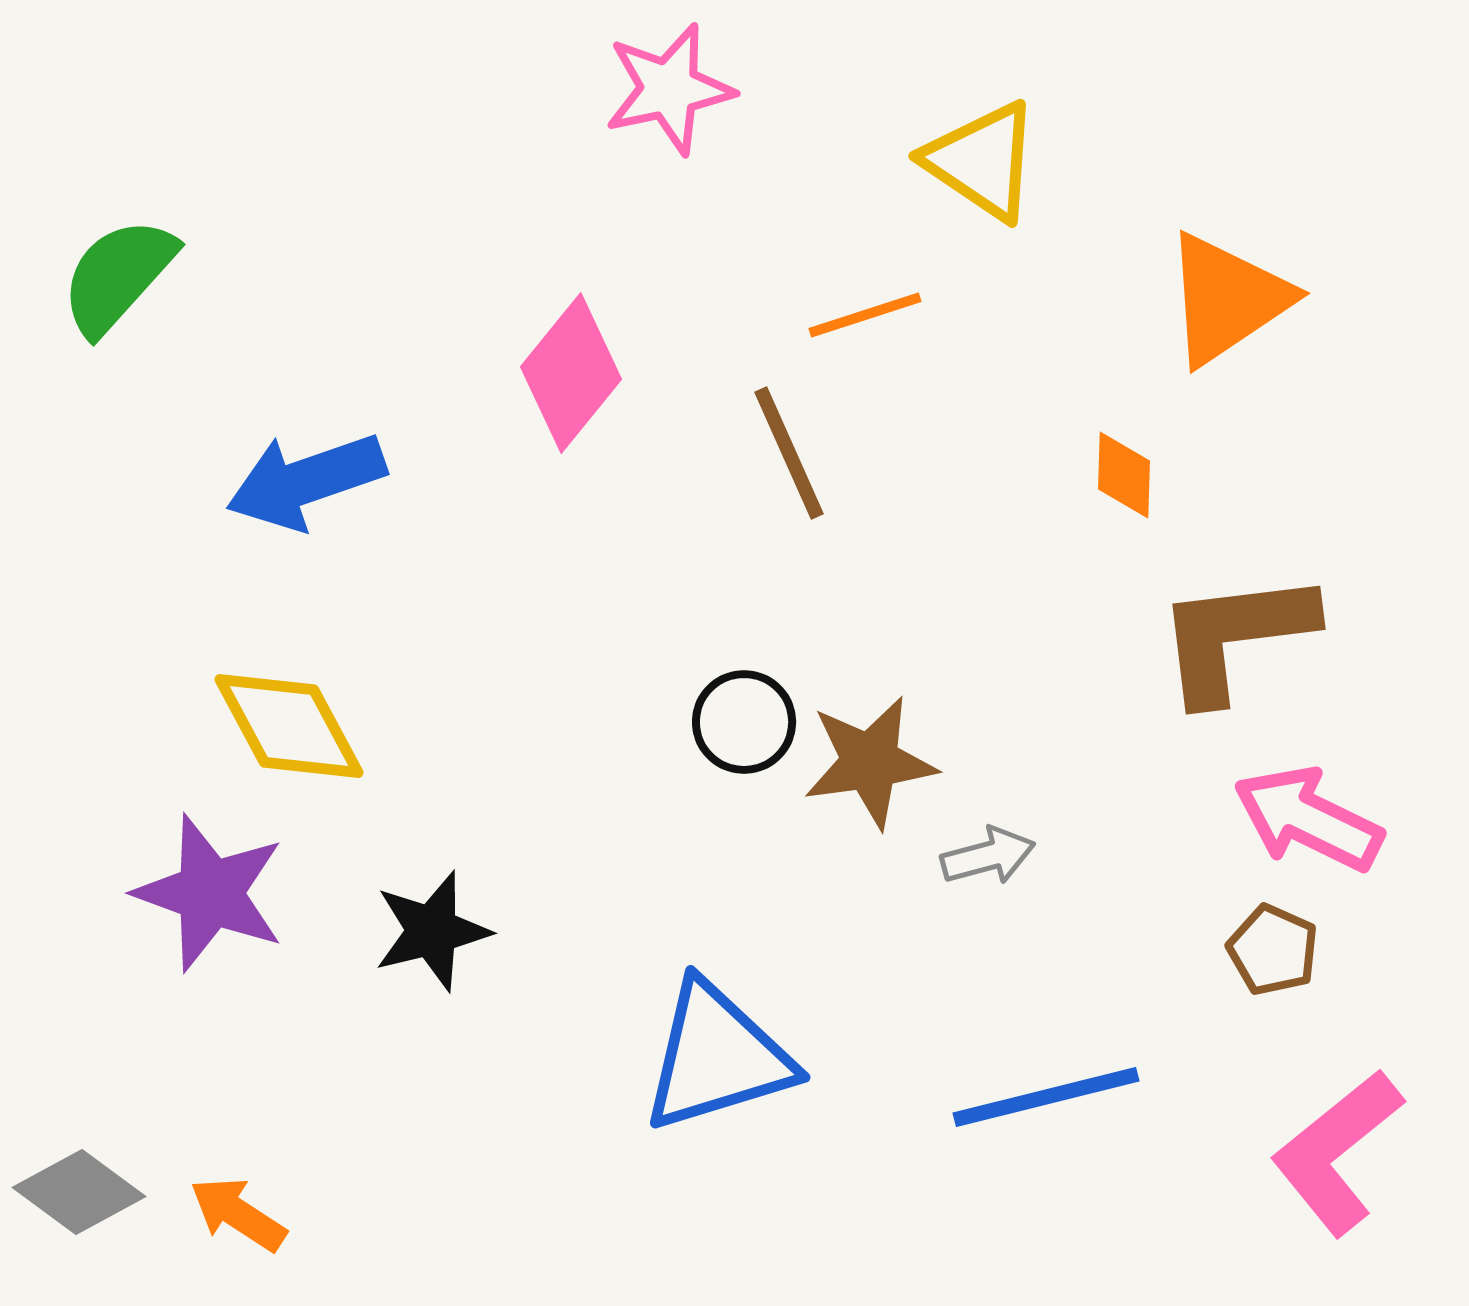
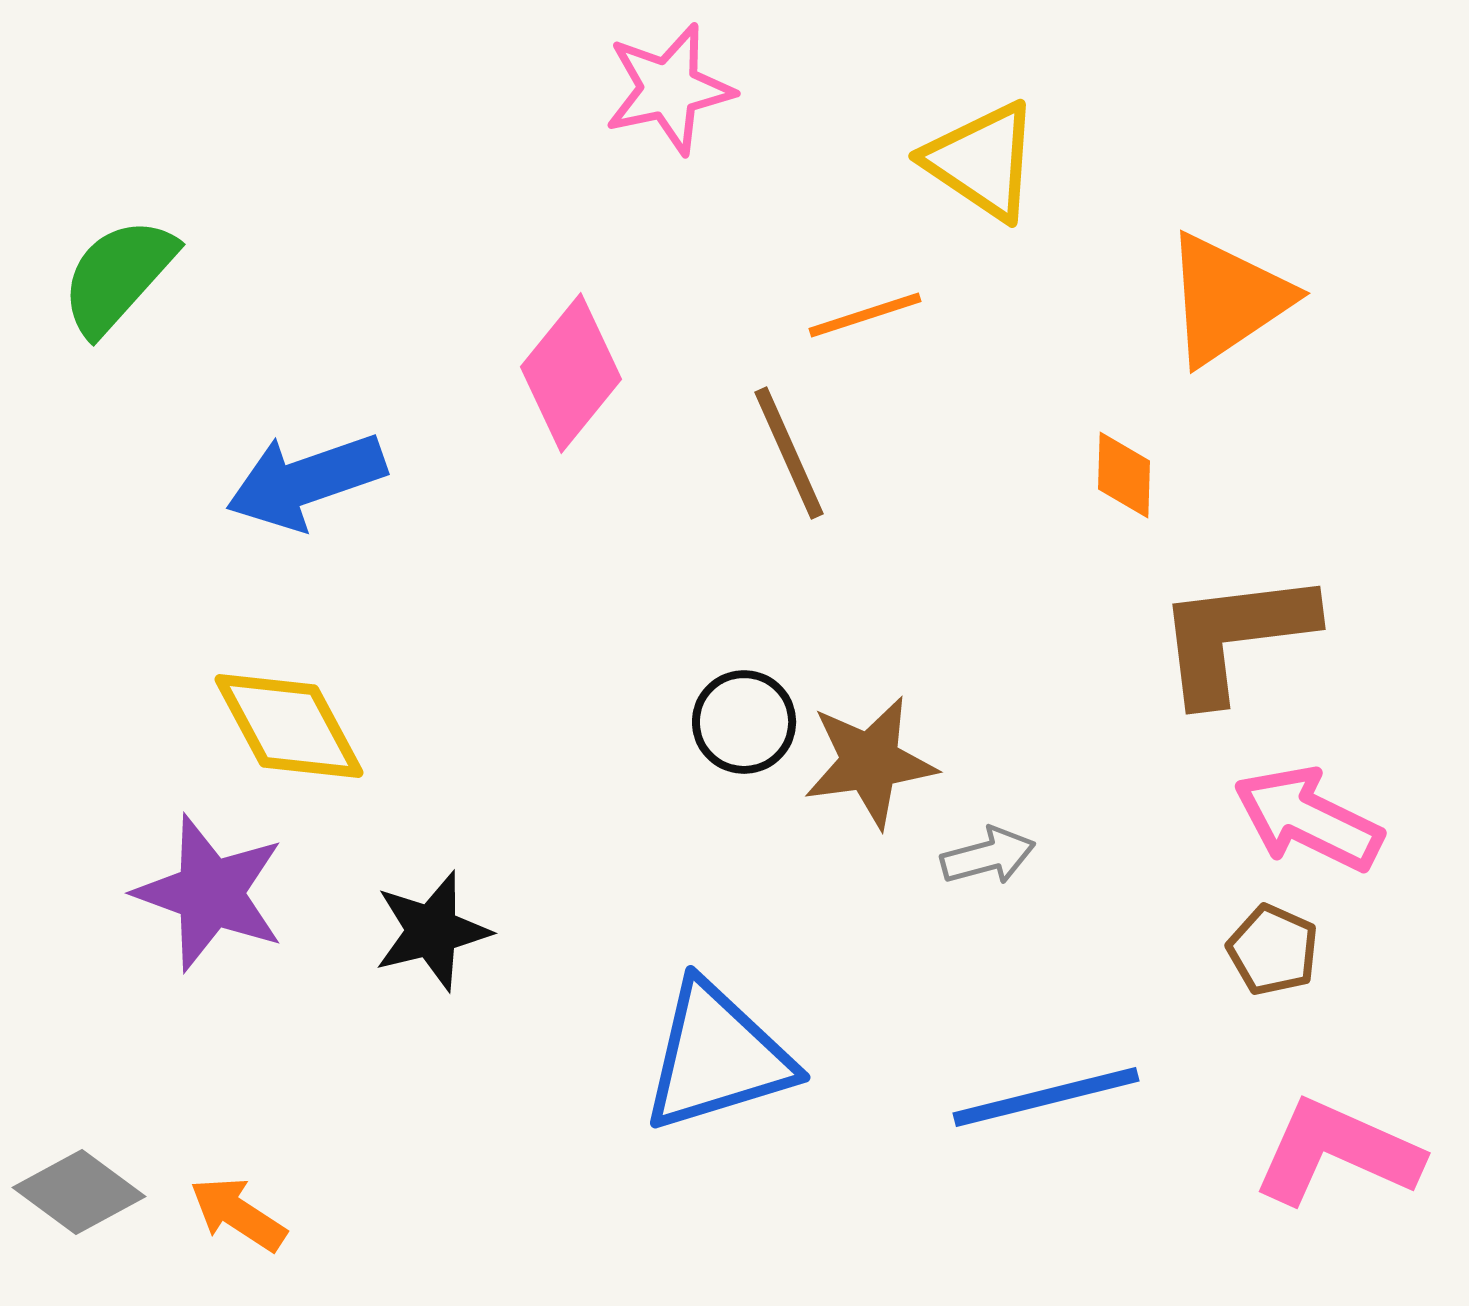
pink L-shape: rotated 63 degrees clockwise
